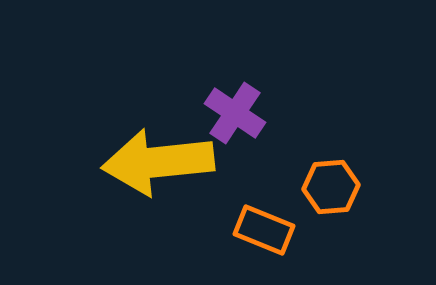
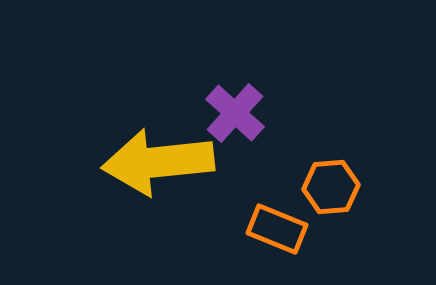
purple cross: rotated 8 degrees clockwise
orange rectangle: moved 13 px right, 1 px up
